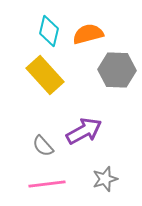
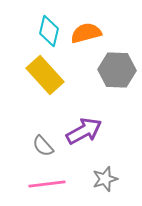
orange semicircle: moved 2 px left, 1 px up
